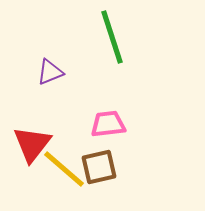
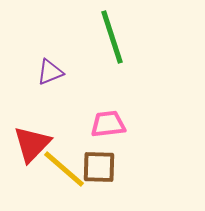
red triangle: rotated 6 degrees clockwise
brown square: rotated 15 degrees clockwise
